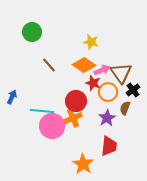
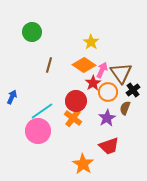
yellow star: rotated 21 degrees clockwise
brown line: rotated 56 degrees clockwise
pink arrow: rotated 42 degrees counterclockwise
red star: rotated 21 degrees clockwise
cyan line: rotated 40 degrees counterclockwise
orange cross: rotated 30 degrees counterclockwise
pink circle: moved 14 px left, 5 px down
red trapezoid: rotated 65 degrees clockwise
